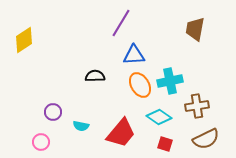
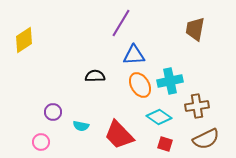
red trapezoid: moved 2 px left, 2 px down; rotated 96 degrees clockwise
